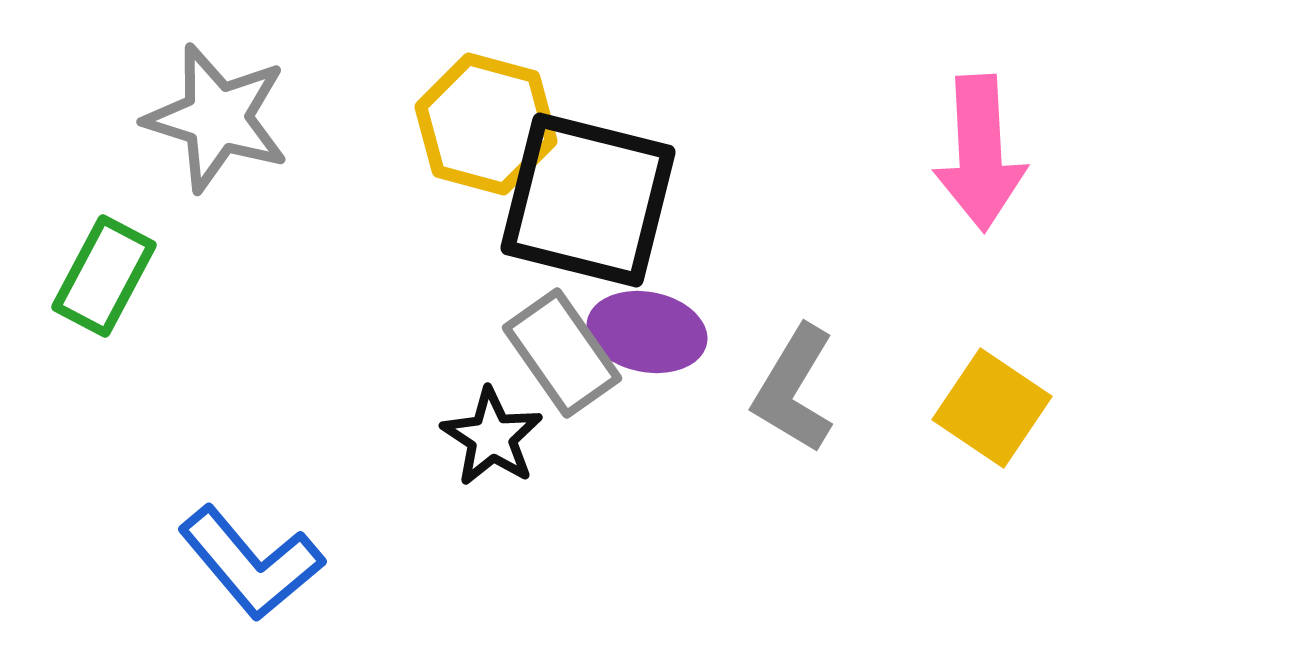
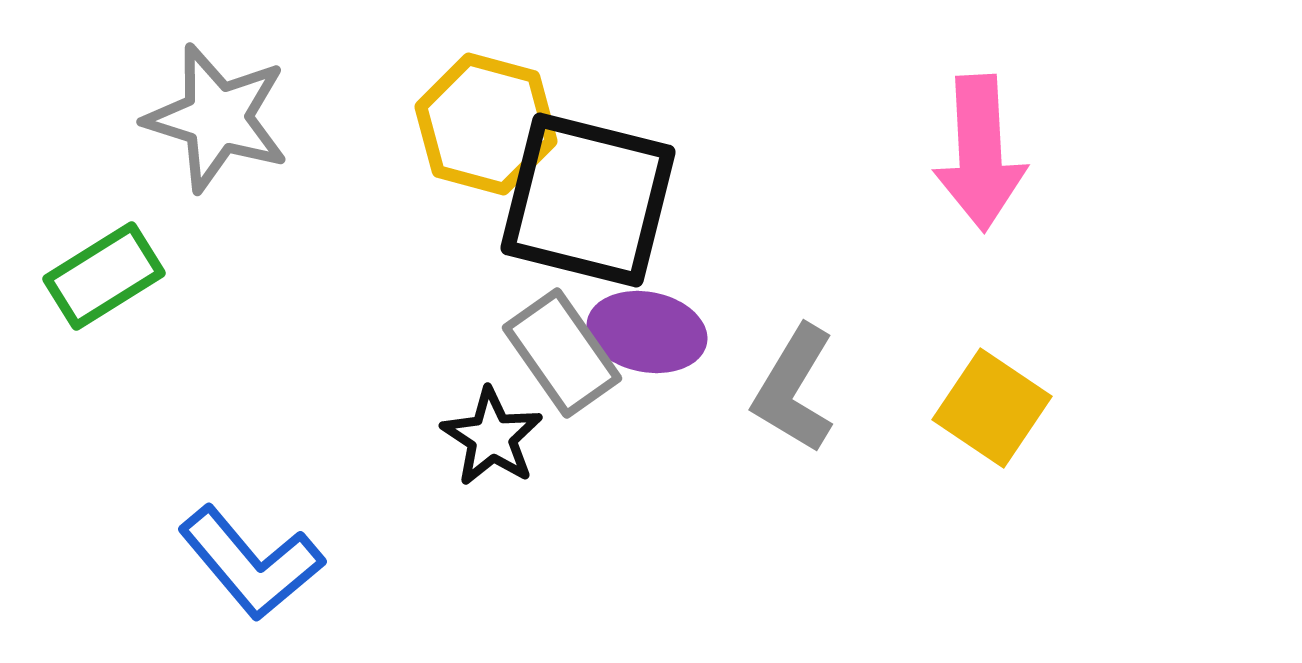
green rectangle: rotated 30 degrees clockwise
